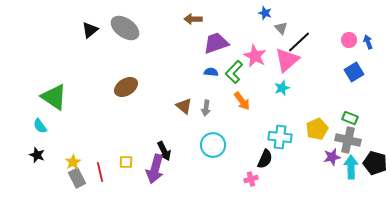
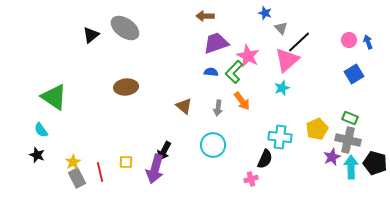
brown arrow: moved 12 px right, 3 px up
black triangle: moved 1 px right, 5 px down
pink star: moved 7 px left
blue square: moved 2 px down
brown ellipse: rotated 25 degrees clockwise
gray arrow: moved 12 px right
cyan semicircle: moved 1 px right, 4 px down
black arrow: rotated 54 degrees clockwise
purple star: rotated 12 degrees counterclockwise
